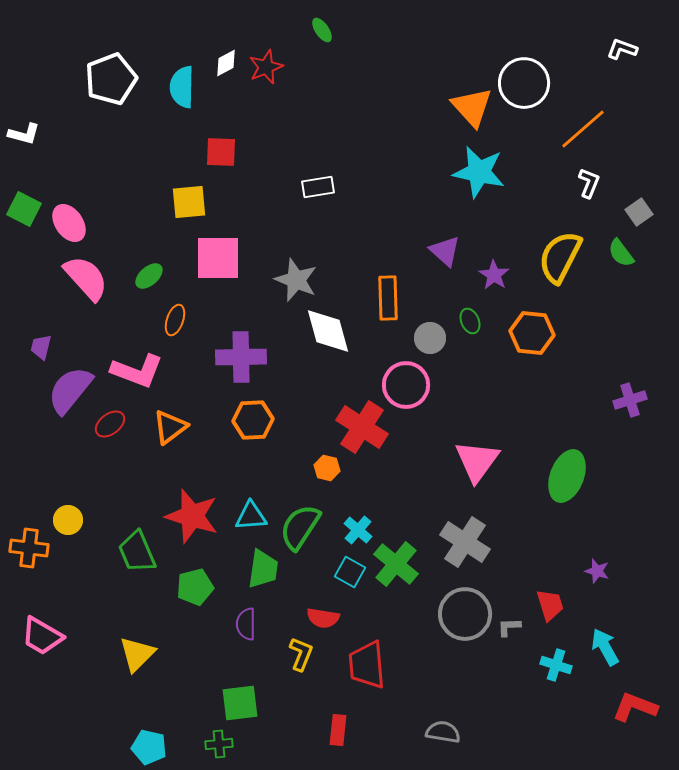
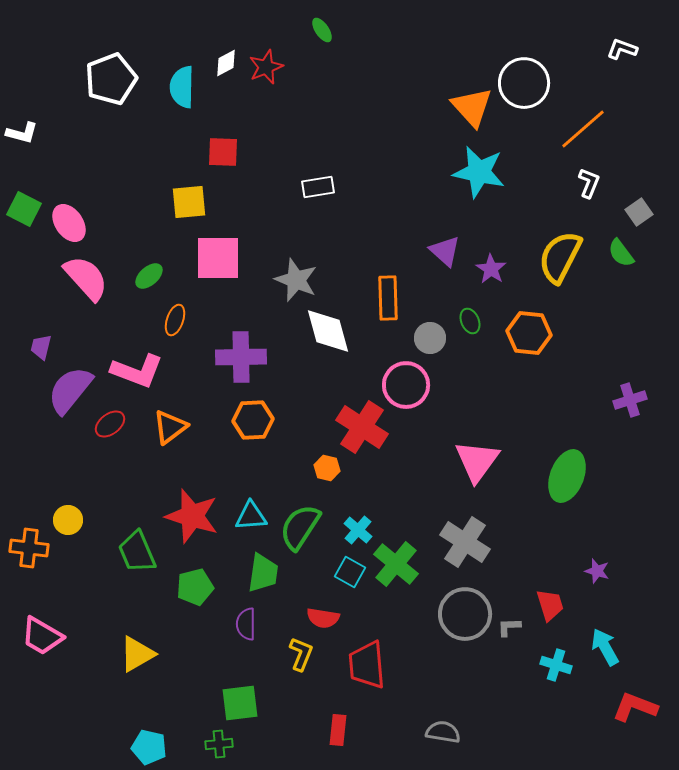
white L-shape at (24, 134): moved 2 px left, 1 px up
red square at (221, 152): moved 2 px right
purple star at (494, 275): moved 3 px left, 6 px up
orange hexagon at (532, 333): moved 3 px left
green trapezoid at (263, 569): moved 4 px down
yellow triangle at (137, 654): rotated 15 degrees clockwise
